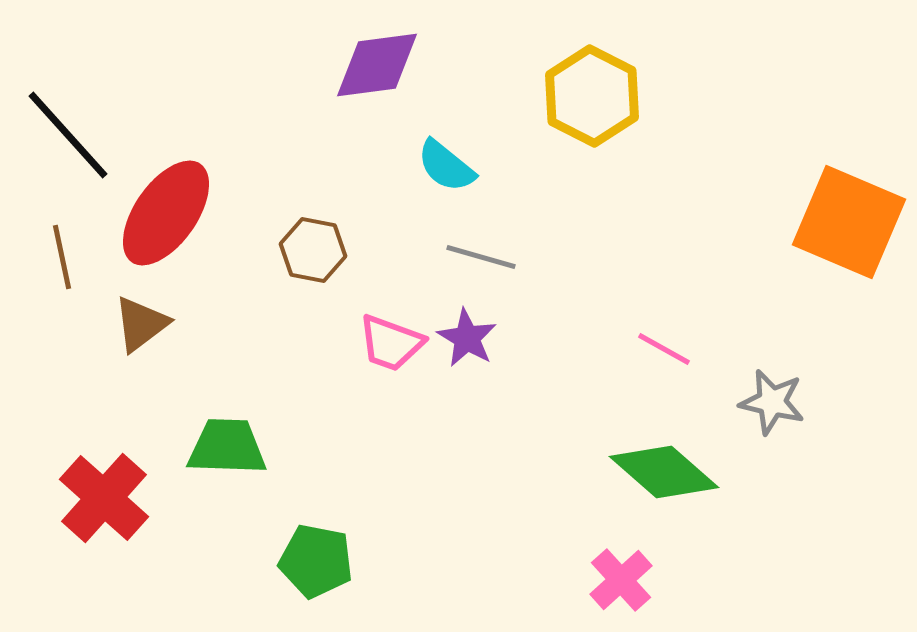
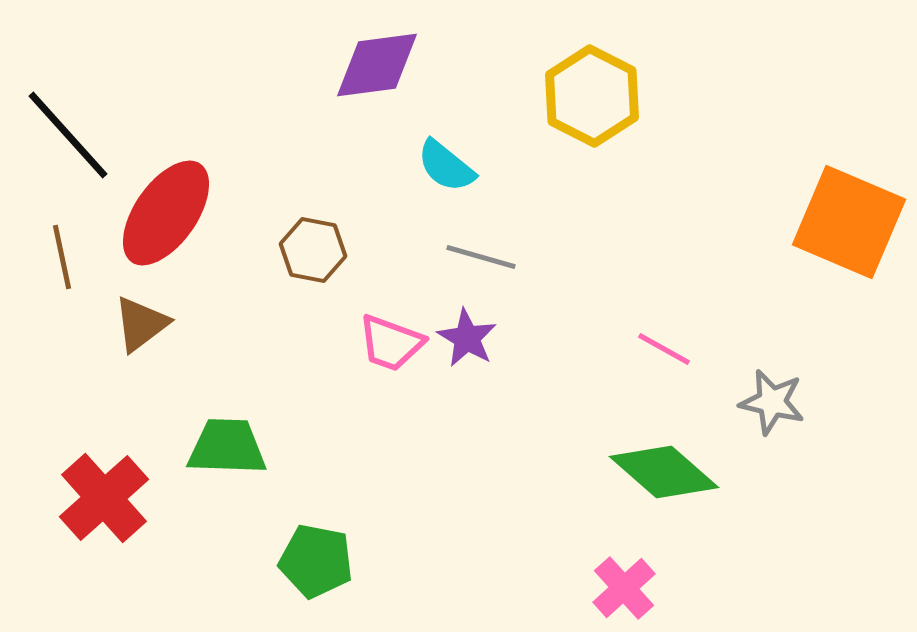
red cross: rotated 6 degrees clockwise
pink cross: moved 3 px right, 8 px down
